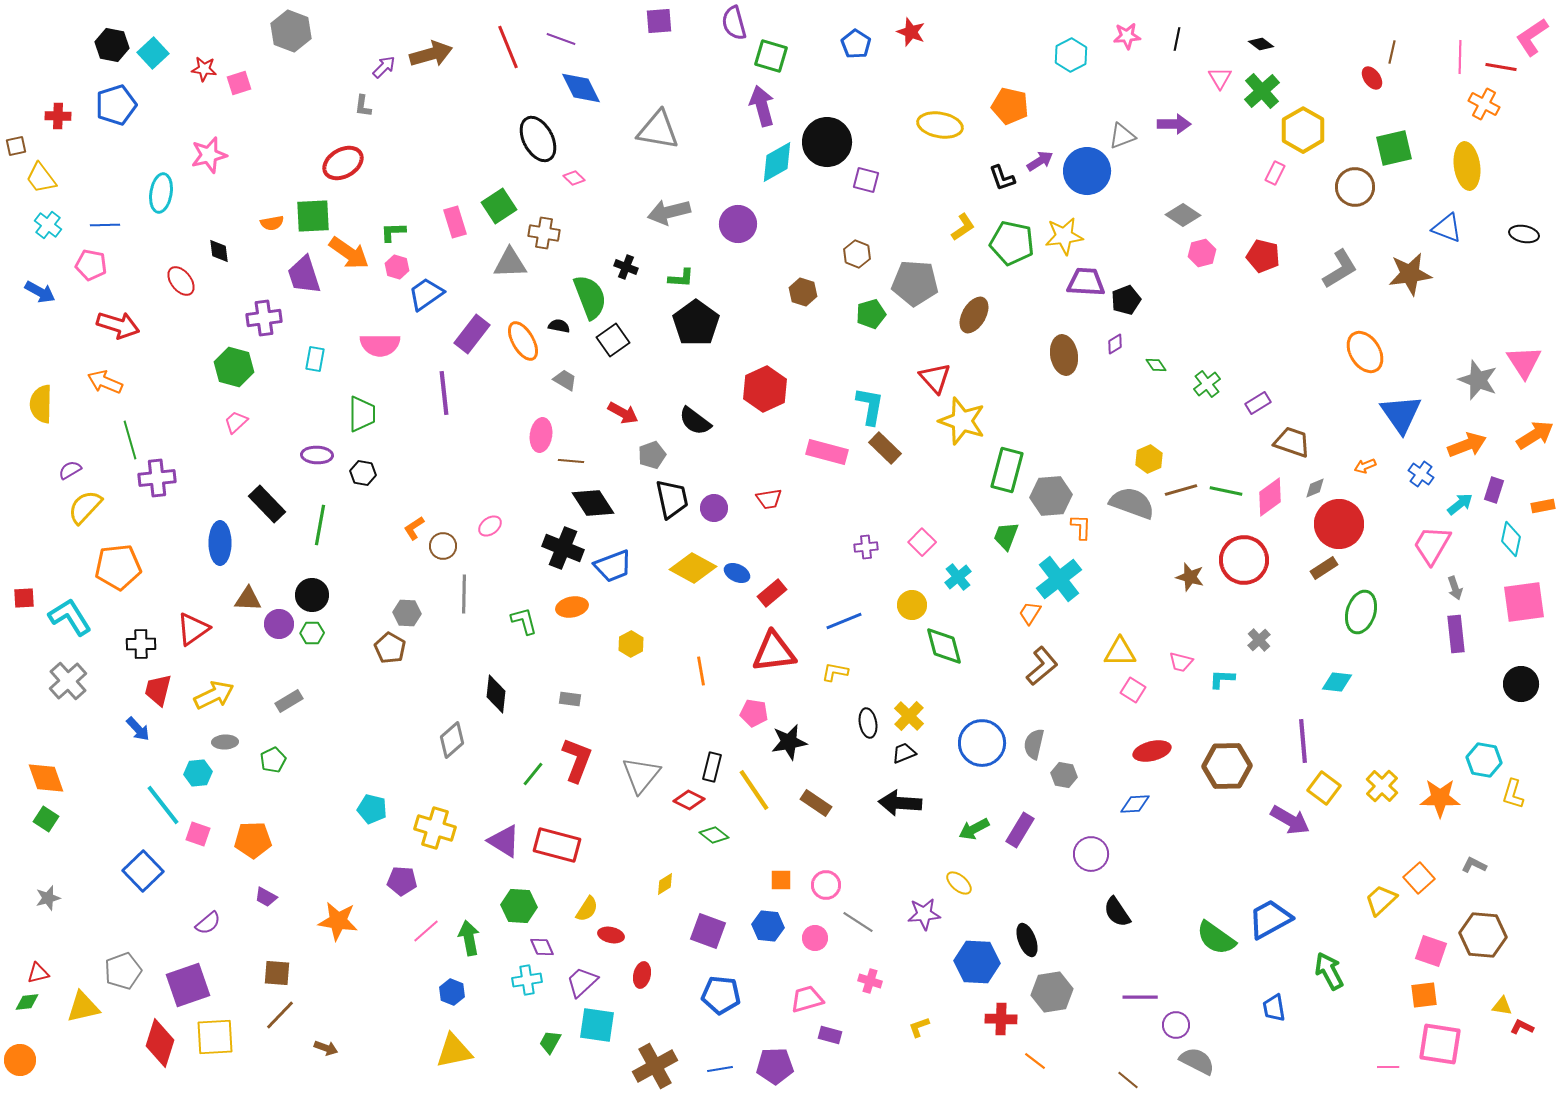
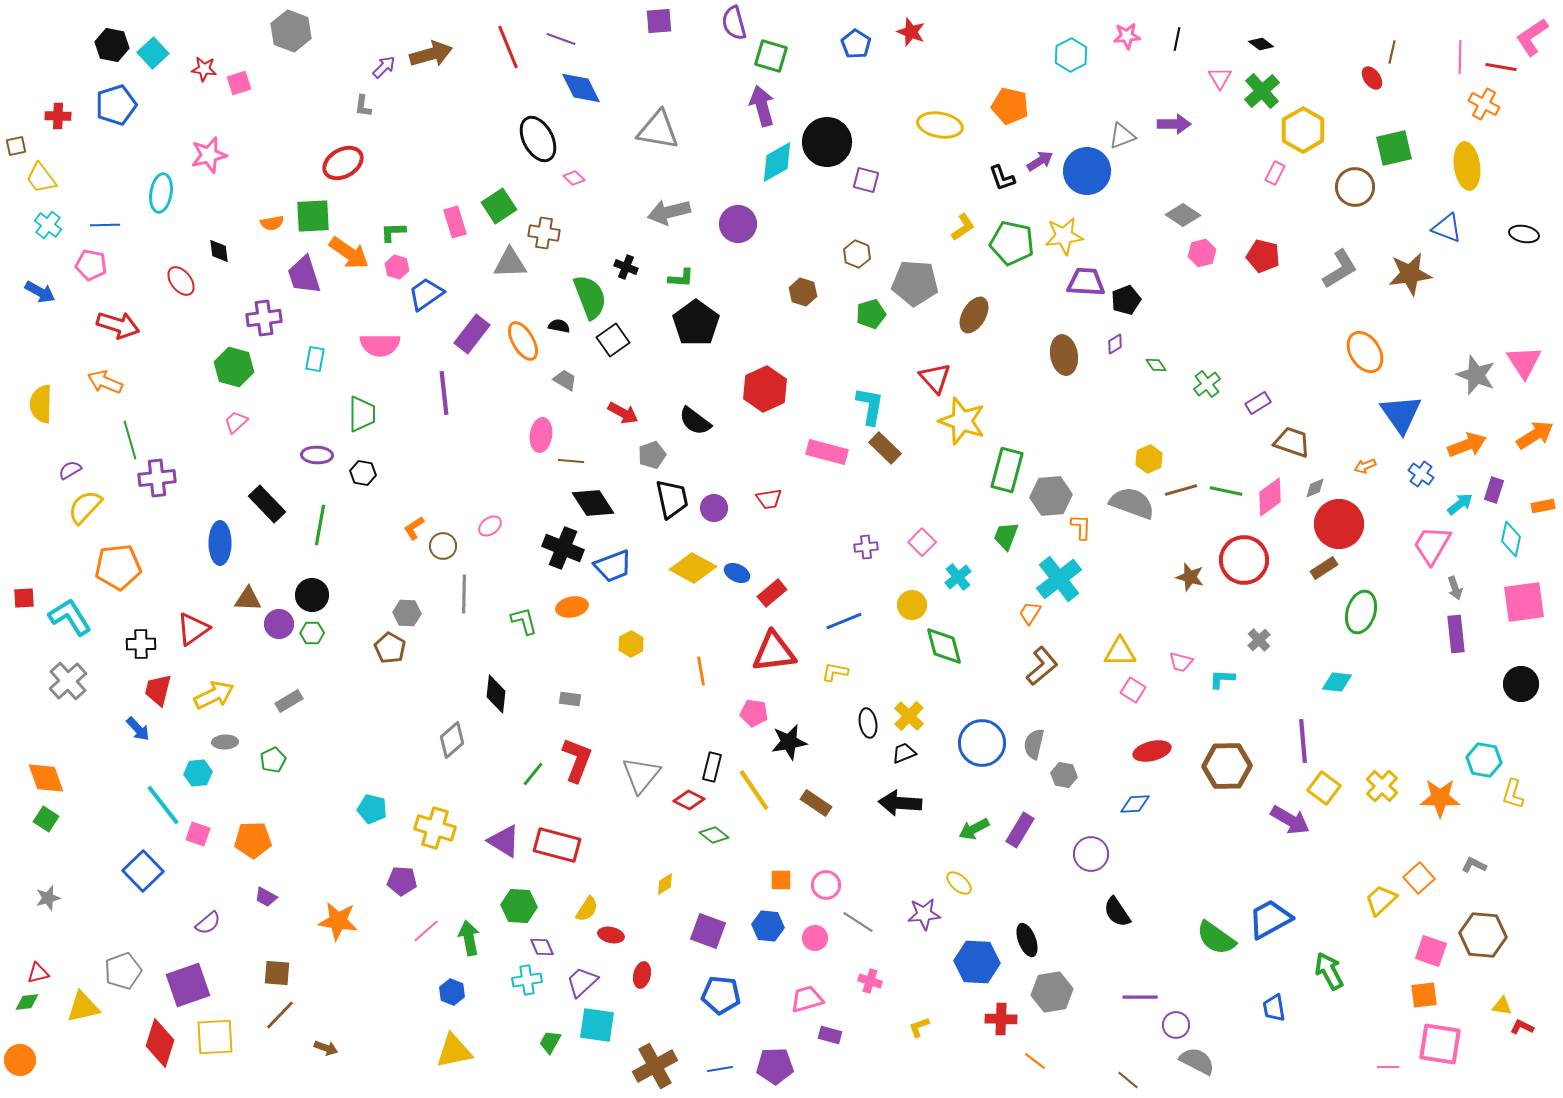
gray star at (1478, 380): moved 2 px left, 5 px up
